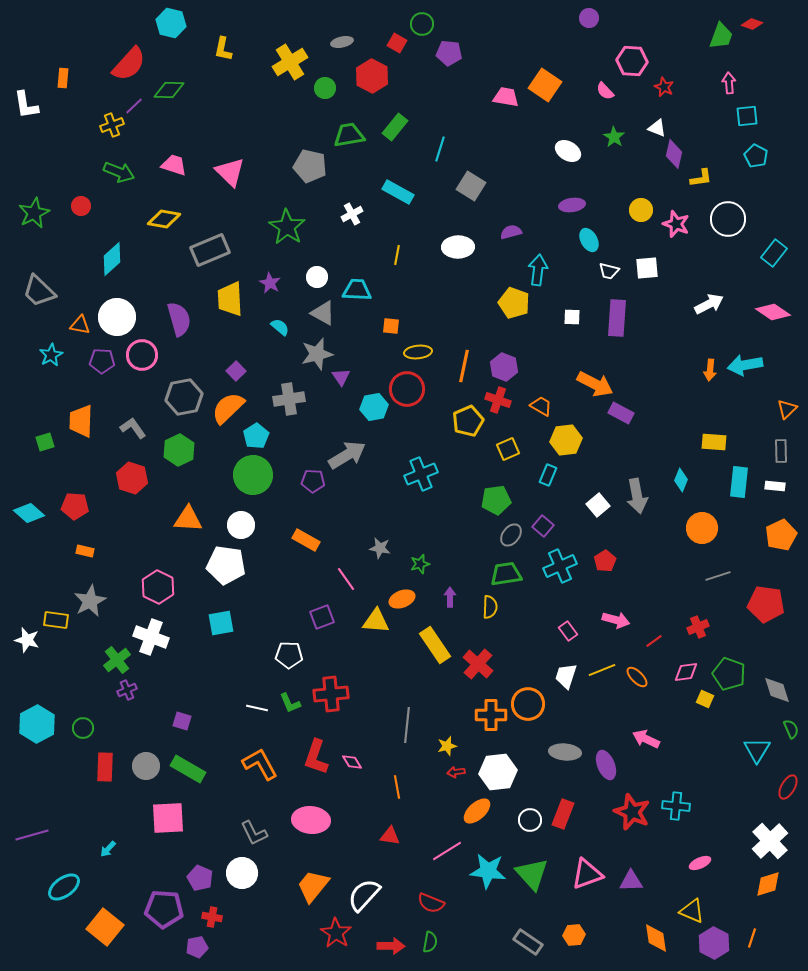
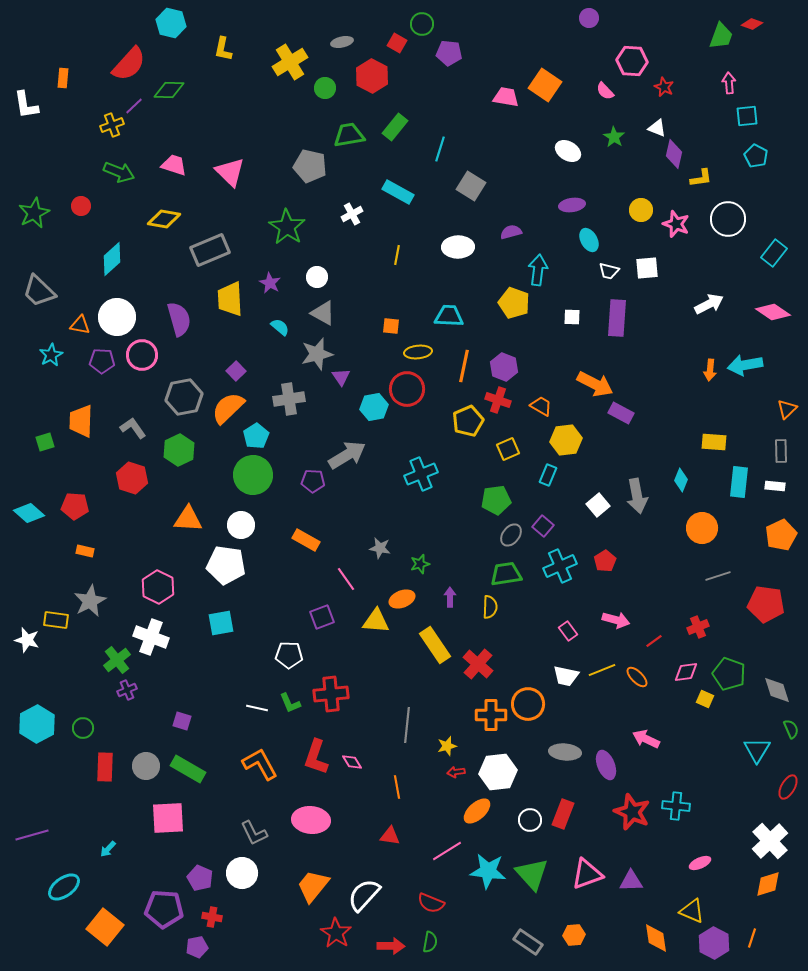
cyan trapezoid at (357, 290): moved 92 px right, 26 px down
white trapezoid at (566, 676): rotated 96 degrees counterclockwise
